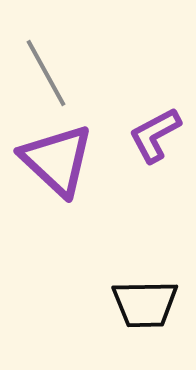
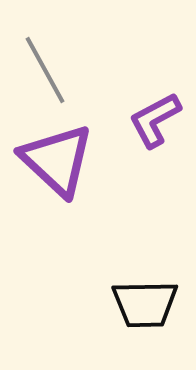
gray line: moved 1 px left, 3 px up
purple L-shape: moved 15 px up
